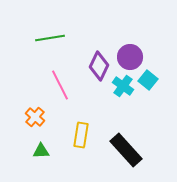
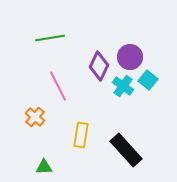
pink line: moved 2 px left, 1 px down
green triangle: moved 3 px right, 16 px down
